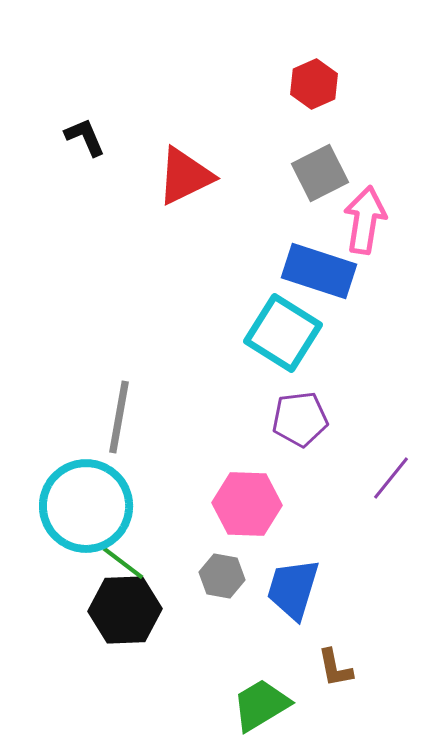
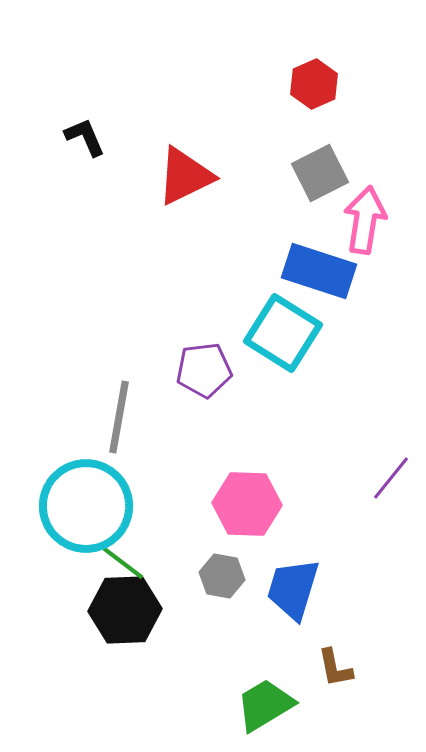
purple pentagon: moved 96 px left, 49 px up
green trapezoid: moved 4 px right
